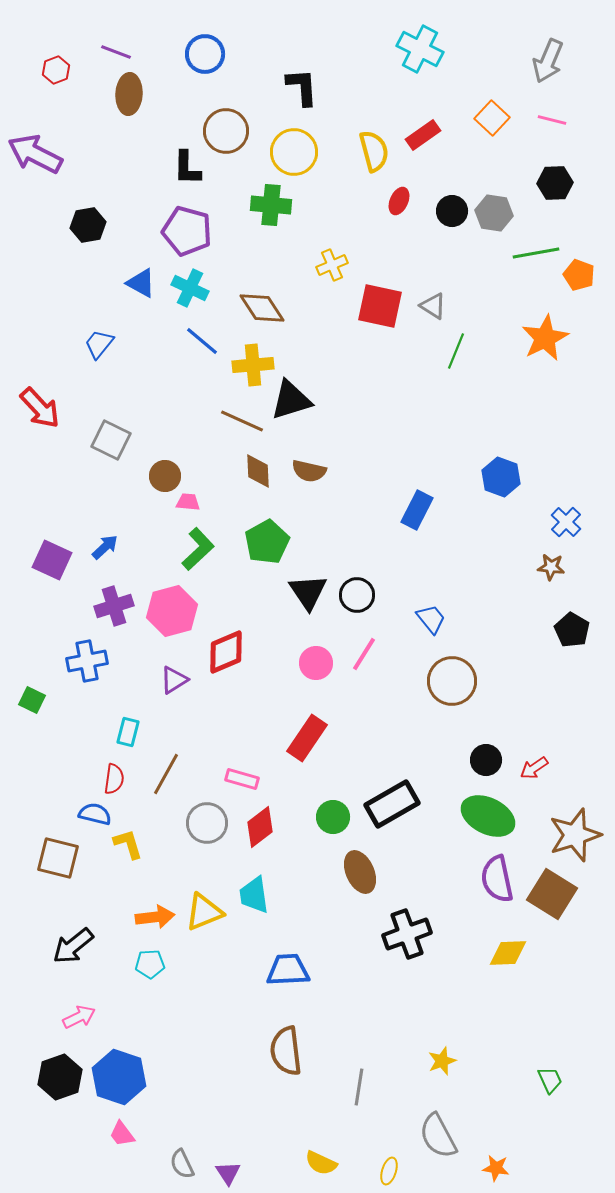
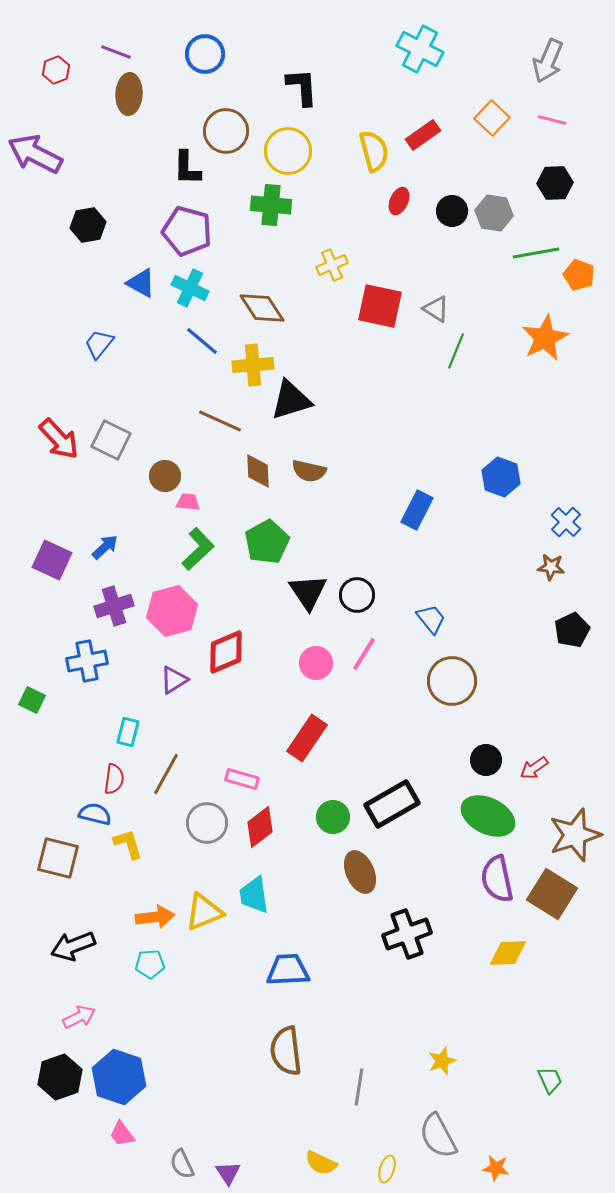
yellow circle at (294, 152): moved 6 px left, 1 px up
gray triangle at (433, 306): moved 3 px right, 3 px down
red arrow at (40, 408): moved 19 px right, 31 px down
brown line at (242, 421): moved 22 px left
black pentagon at (572, 630): rotated 16 degrees clockwise
black arrow at (73, 946): rotated 18 degrees clockwise
yellow ellipse at (389, 1171): moved 2 px left, 2 px up
